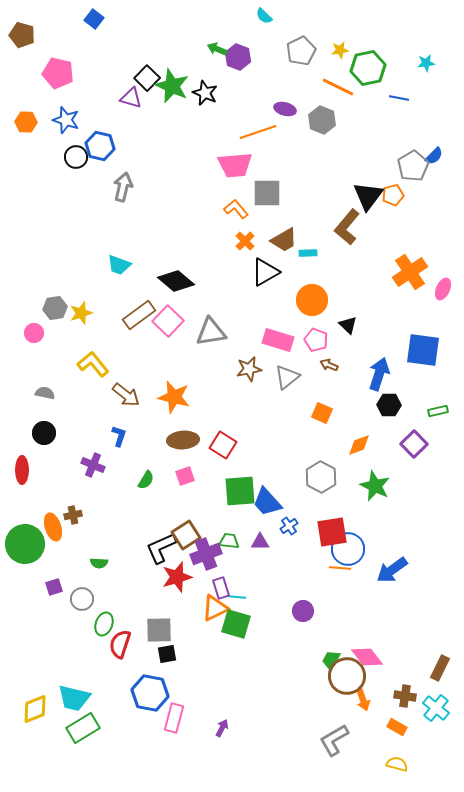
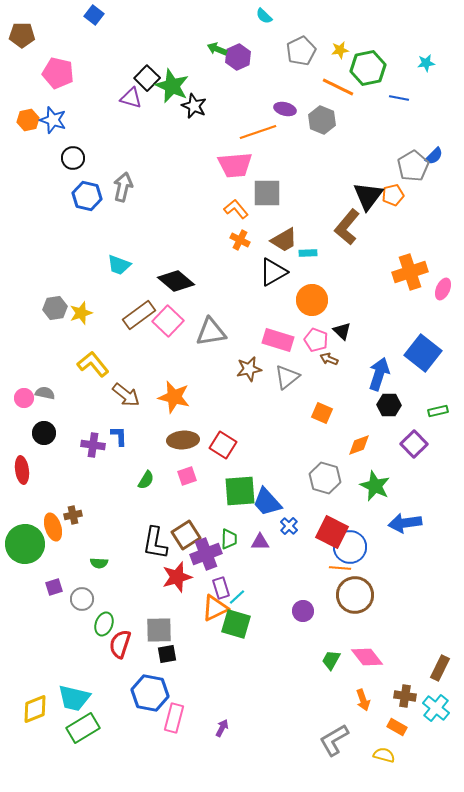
blue square at (94, 19): moved 4 px up
brown pentagon at (22, 35): rotated 15 degrees counterclockwise
purple hexagon at (238, 57): rotated 15 degrees clockwise
black star at (205, 93): moved 11 px left, 13 px down
blue star at (66, 120): moved 13 px left
orange hexagon at (26, 122): moved 2 px right, 2 px up; rotated 15 degrees counterclockwise
blue hexagon at (100, 146): moved 13 px left, 50 px down
black circle at (76, 157): moved 3 px left, 1 px down
orange cross at (245, 241): moved 5 px left, 1 px up; rotated 18 degrees counterclockwise
black triangle at (265, 272): moved 8 px right
orange cross at (410, 272): rotated 16 degrees clockwise
black triangle at (348, 325): moved 6 px left, 6 px down
pink circle at (34, 333): moved 10 px left, 65 px down
blue square at (423, 350): moved 3 px down; rotated 30 degrees clockwise
brown arrow at (329, 365): moved 6 px up
blue L-shape at (119, 436): rotated 20 degrees counterclockwise
purple cross at (93, 465): moved 20 px up; rotated 15 degrees counterclockwise
red ellipse at (22, 470): rotated 8 degrees counterclockwise
pink square at (185, 476): moved 2 px right
gray hexagon at (321, 477): moved 4 px right, 1 px down; rotated 12 degrees counterclockwise
blue cross at (289, 526): rotated 12 degrees counterclockwise
red square at (332, 532): rotated 36 degrees clockwise
green trapezoid at (229, 541): moved 2 px up; rotated 85 degrees clockwise
black L-shape at (161, 548): moved 6 px left, 5 px up; rotated 56 degrees counterclockwise
blue circle at (348, 549): moved 2 px right, 2 px up
blue arrow at (392, 570): moved 13 px right, 47 px up; rotated 28 degrees clockwise
cyan line at (237, 597): rotated 48 degrees counterclockwise
brown circle at (347, 676): moved 8 px right, 81 px up
yellow semicircle at (397, 764): moved 13 px left, 9 px up
